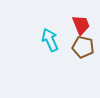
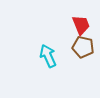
cyan arrow: moved 2 px left, 16 px down
